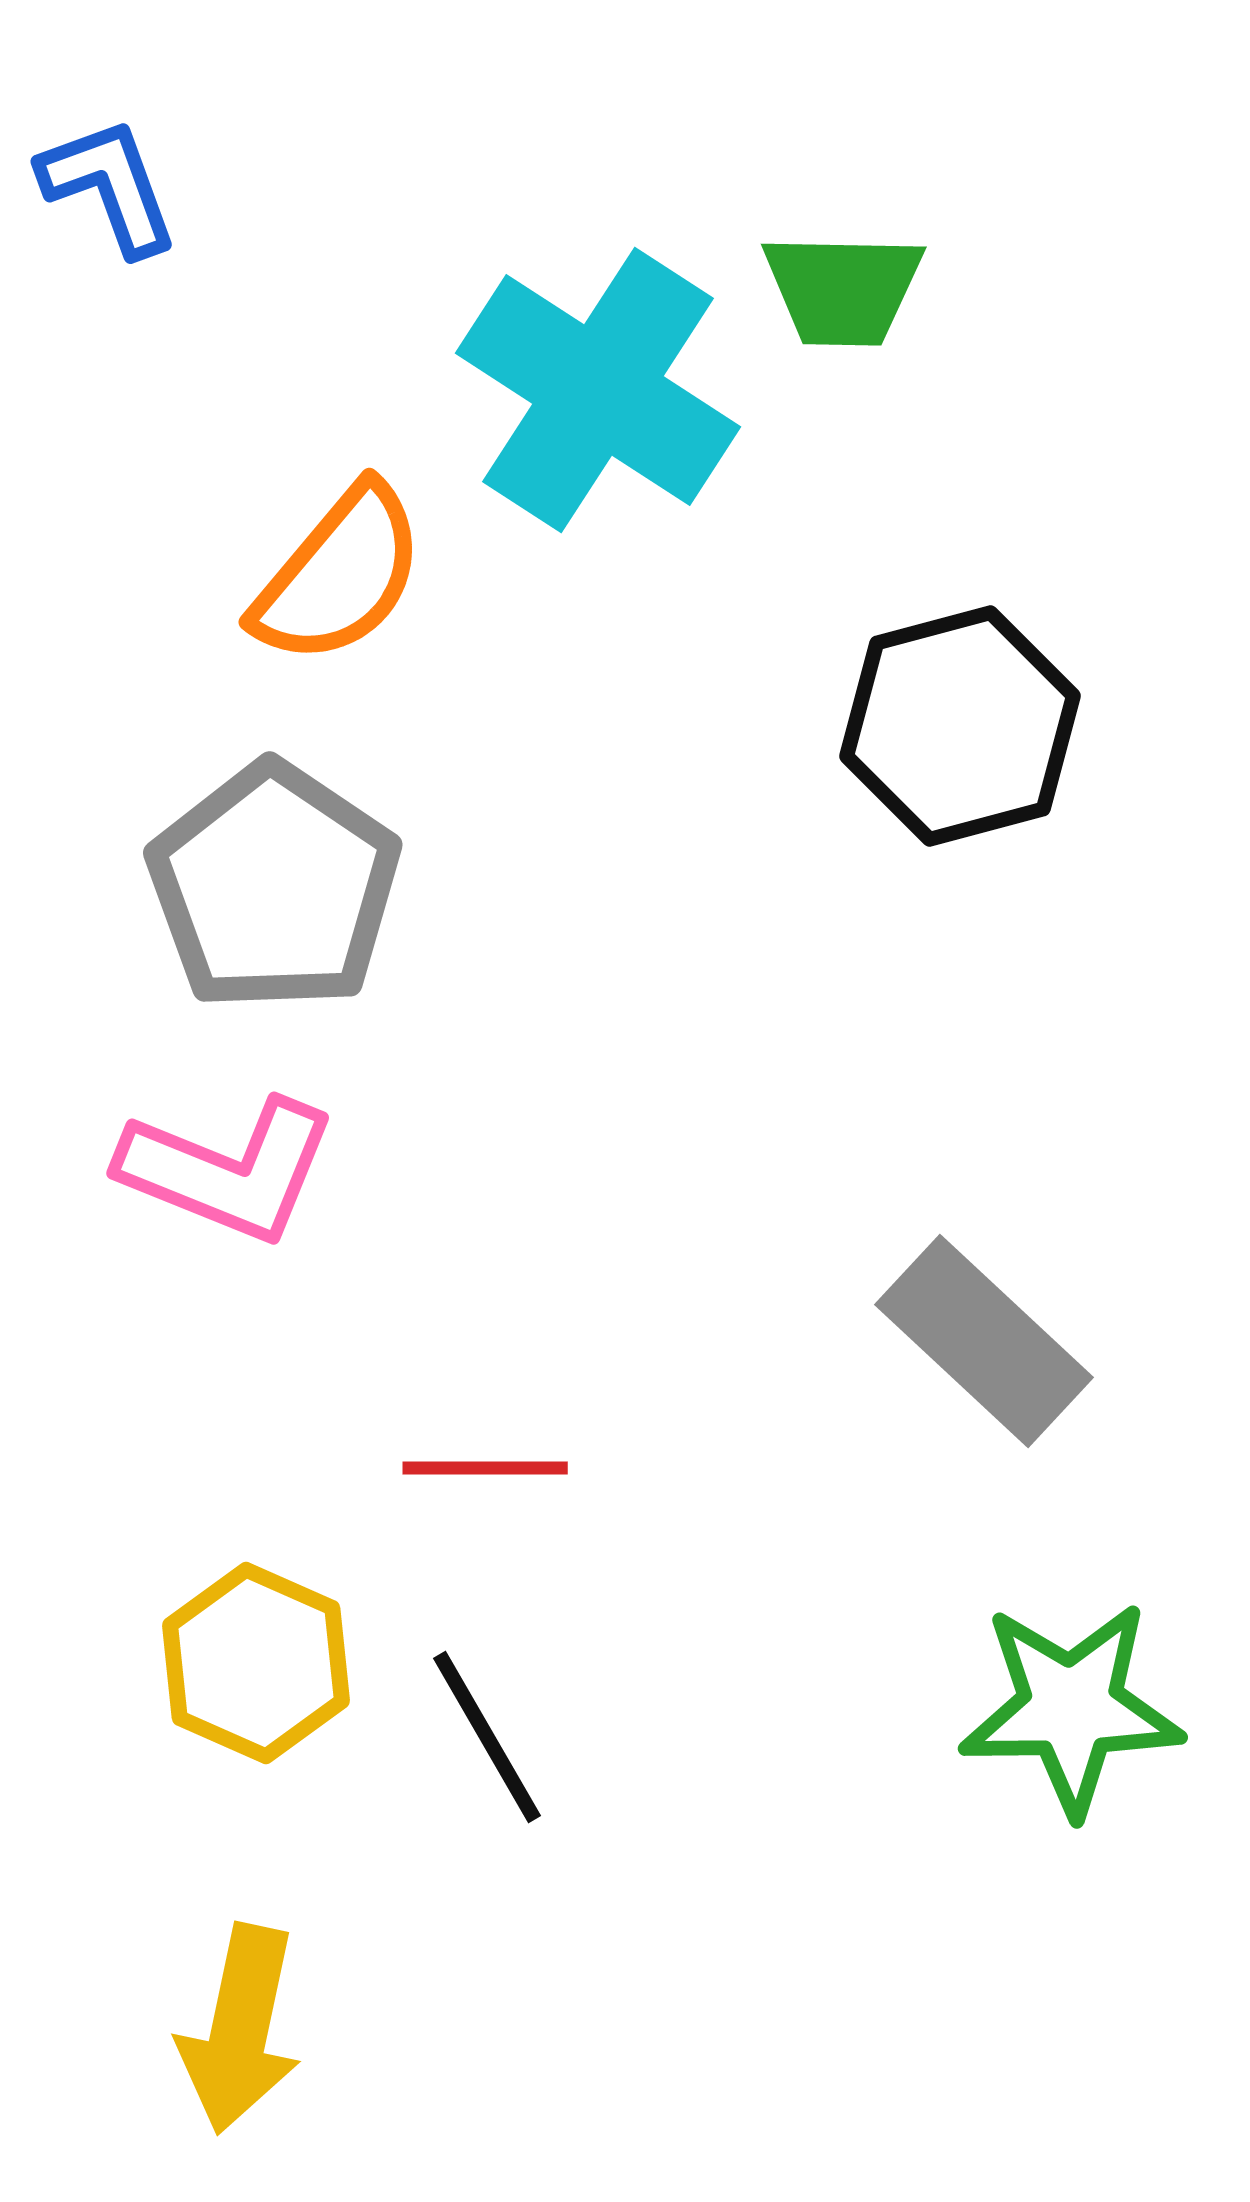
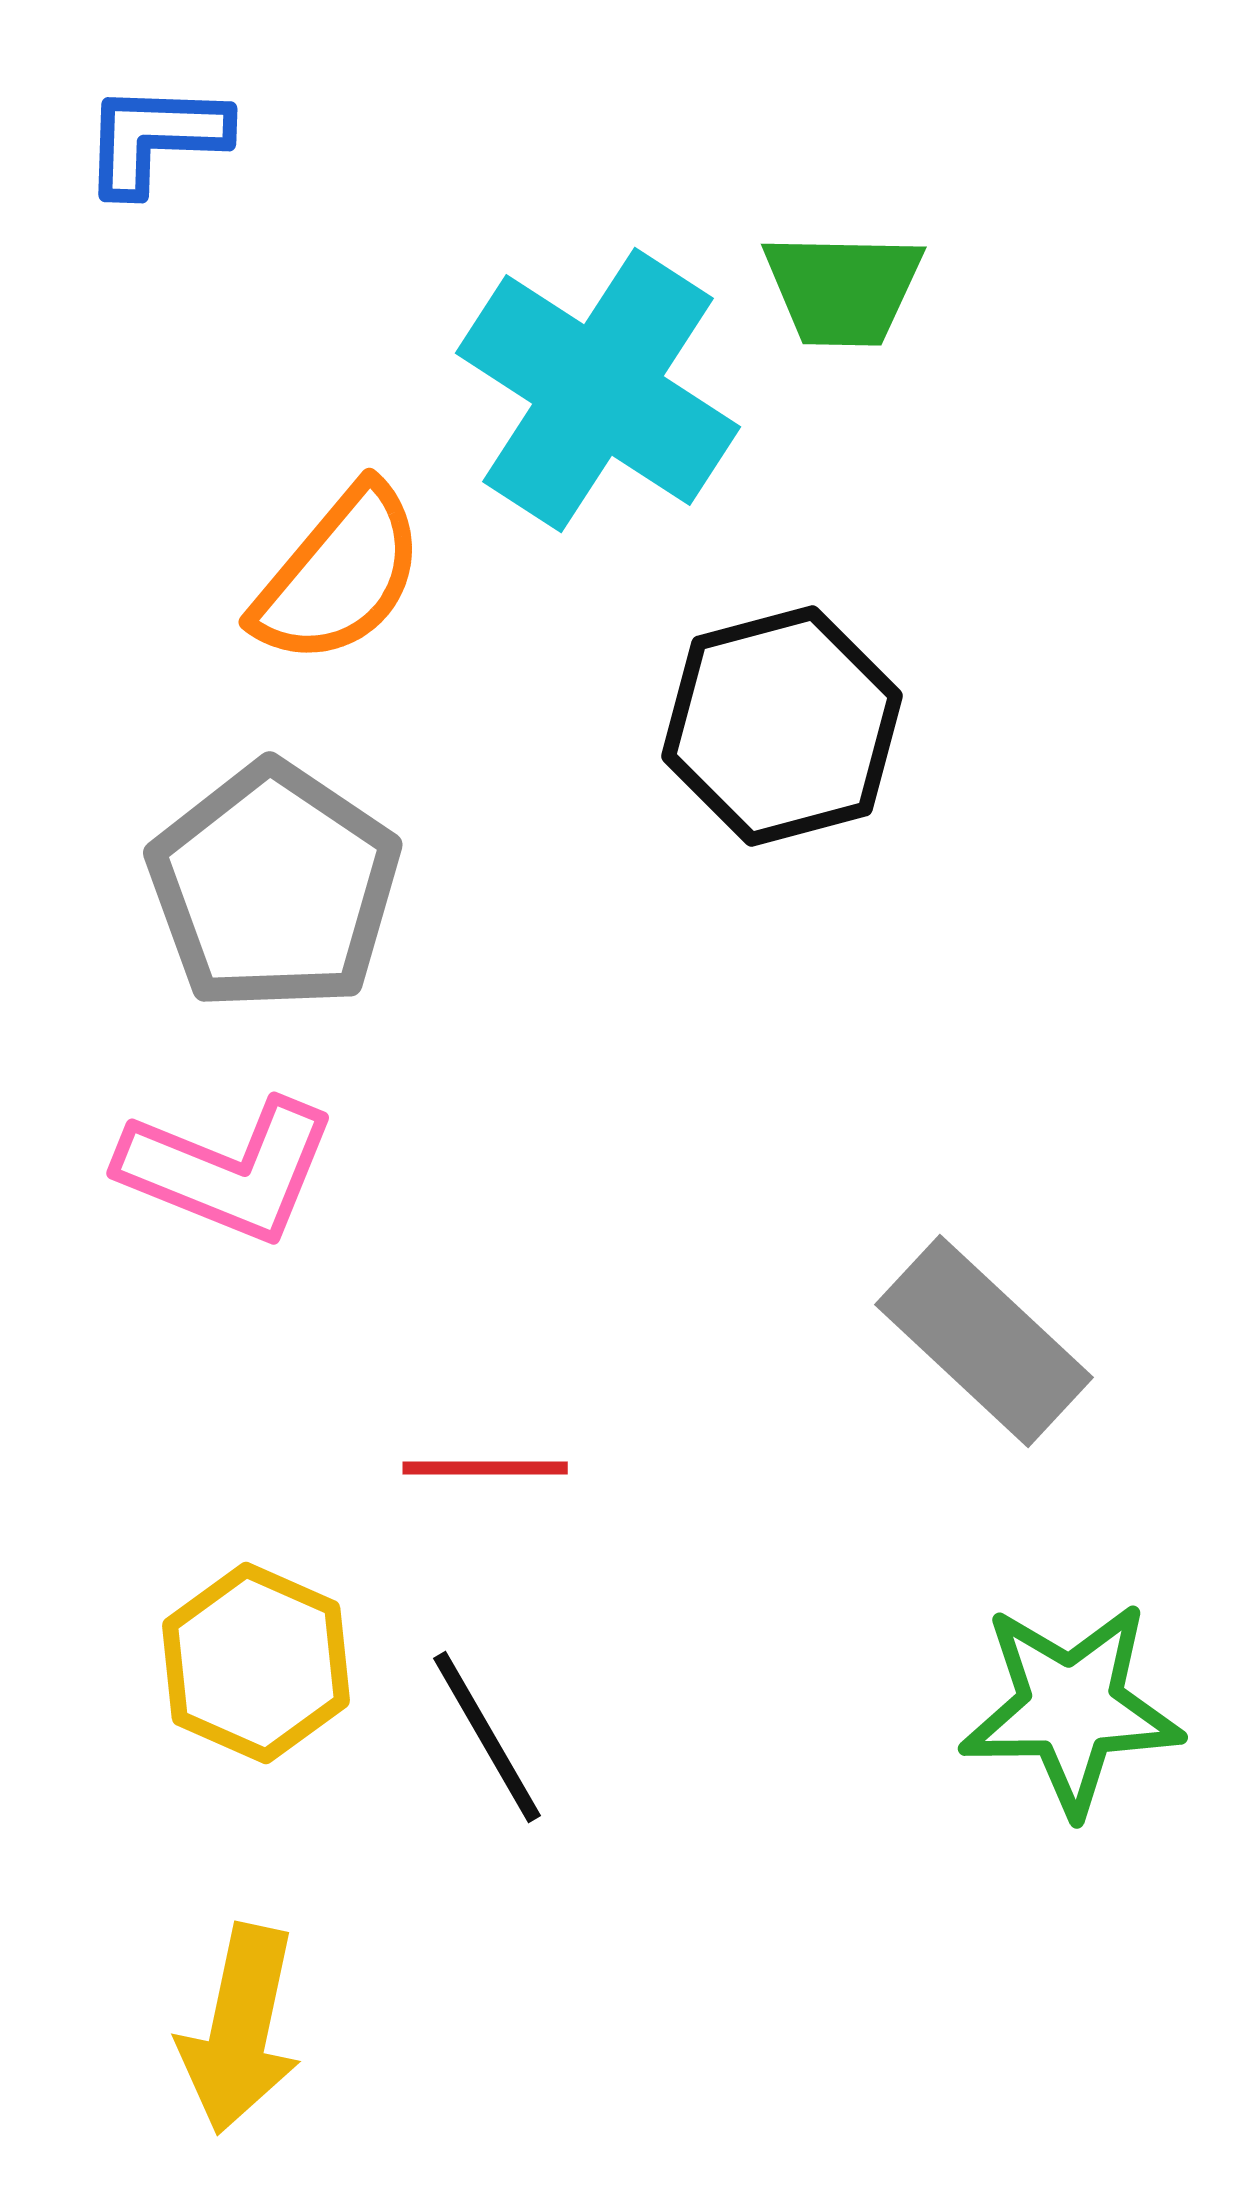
blue L-shape: moved 46 px right, 48 px up; rotated 68 degrees counterclockwise
black hexagon: moved 178 px left
